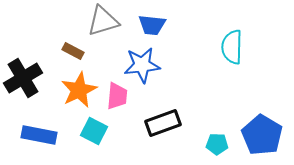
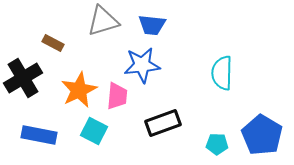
cyan semicircle: moved 10 px left, 26 px down
brown rectangle: moved 20 px left, 8 px up
